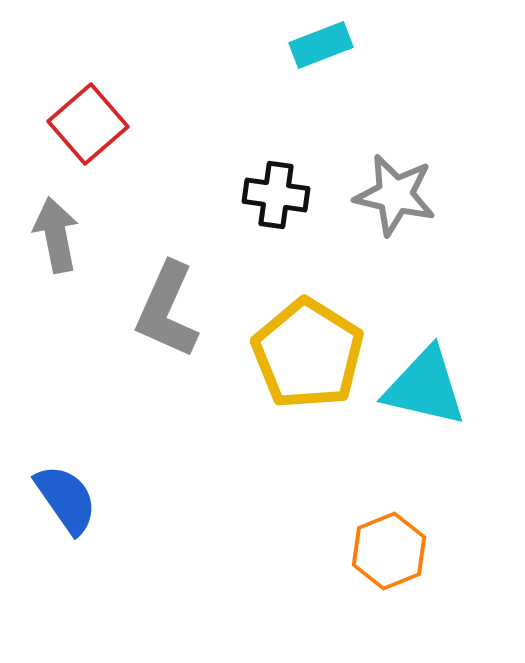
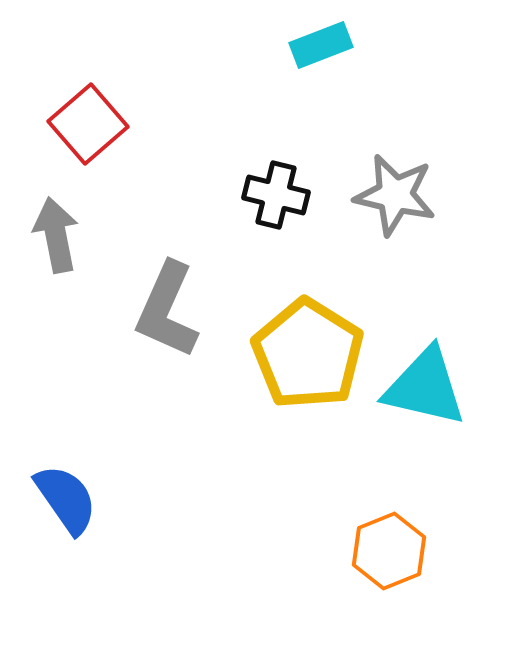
black cross: rotated 6 degrees clockwise
